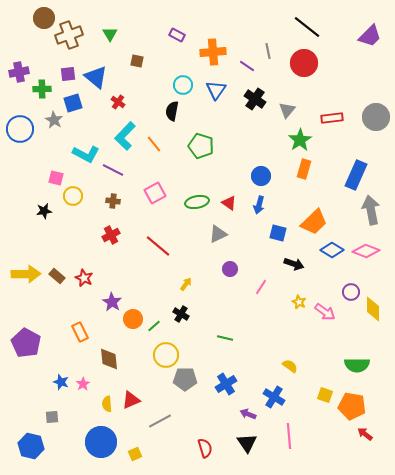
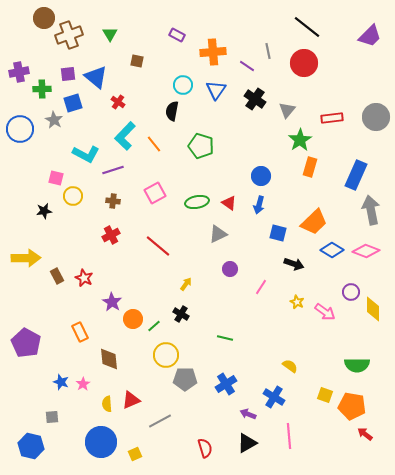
orange rectangle at (304, 169): moved 6 px right, 2 px up
purple line at (113, 170): rotated 45 degrees counterclockwise
yellow arrow at (26, 274): moved 16 px up
brown rectangle at (57, 276): rotated 21 degrees clockwise
yellow star at (299, 302): moved 2 px left
black triangle at (247, 443): rotated 35 degrees clockwise
